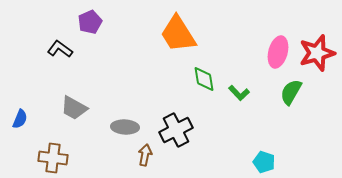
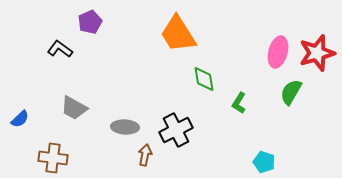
green L-shape: moved 10 px down; rotated 75 degrees clockwise
blue semicircle: rotated 24 degrees clockwise
